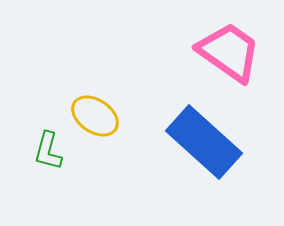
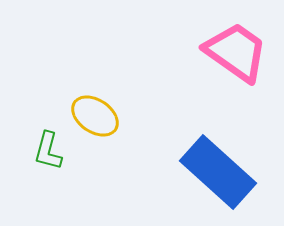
pink trapezoid: moved 7 px right
blue rectangle: moved 14 px right, 30 px down
